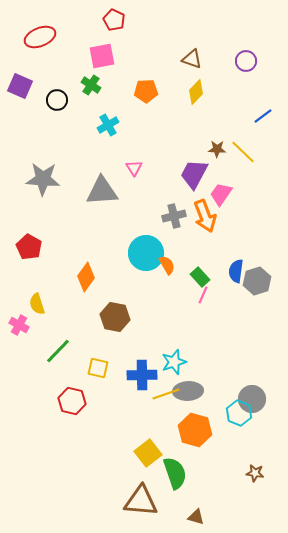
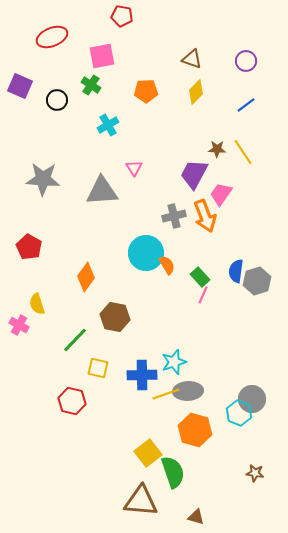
red pentagon at (114, 20): moved 8 px right, 4 px up; rotated 15 degrees counterclockwise
red ellipse at (40, 37): moved 12 px right
blue line at (263, 116): moved 17 px left, 11 px up
yellow line at (243, 152): rotated 12 degrees clockwise
green line at (58, 351): moved 17 px right, 11 px up
green semicircle at (175, 473): moved 2 px left, 1 px up
